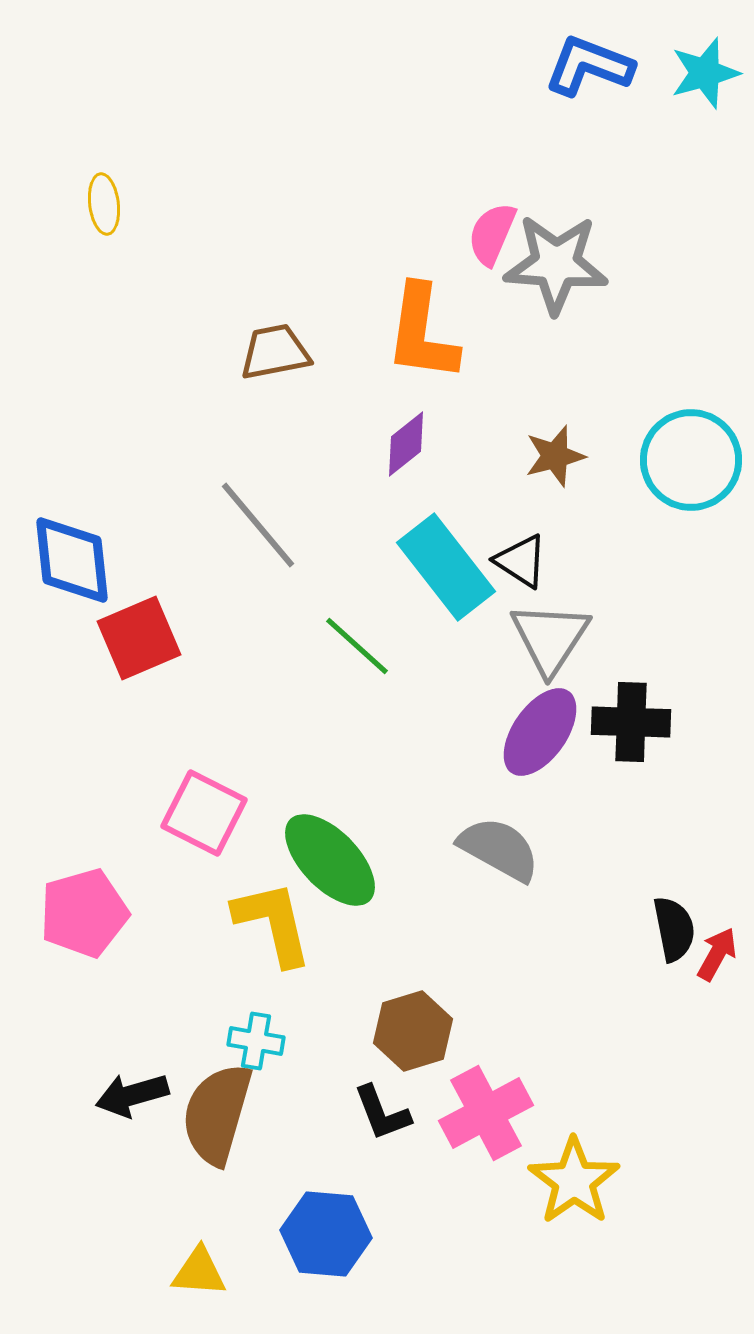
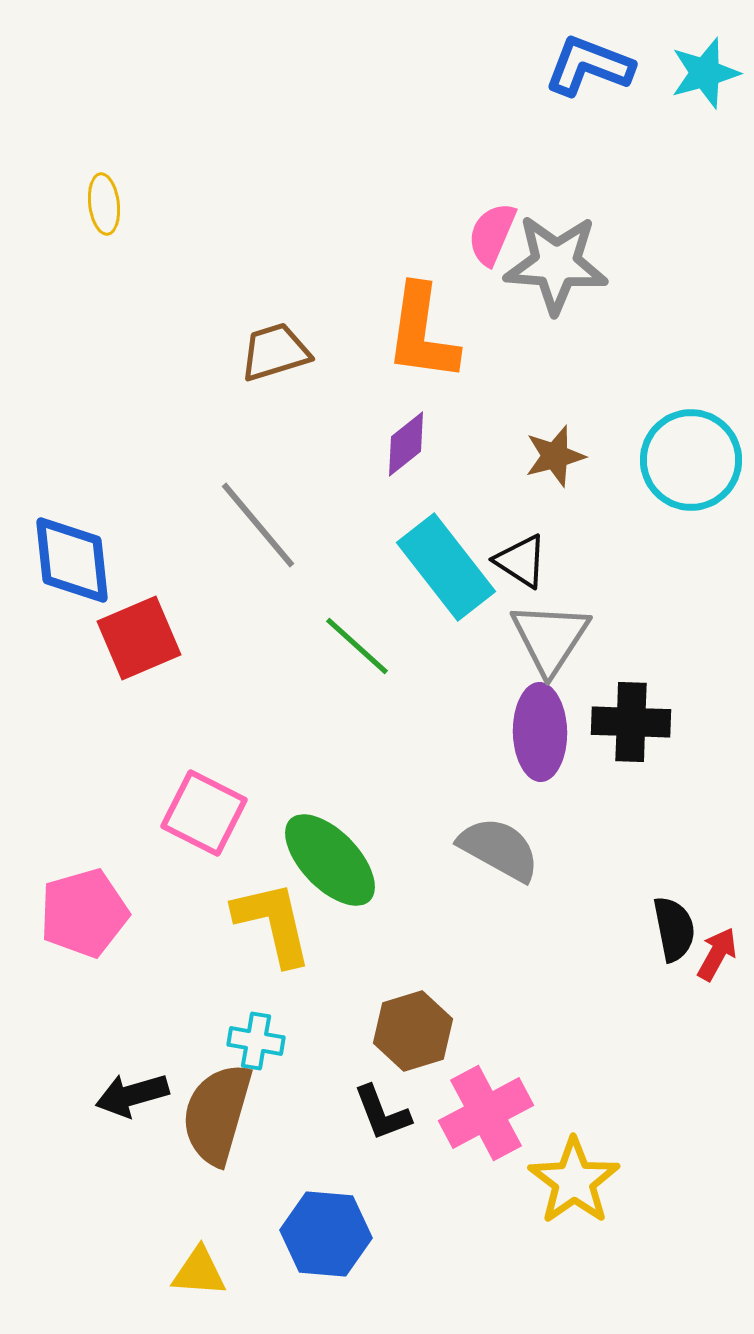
brown trapezoid: rotated 6 degrees counterclockwise
purple ellipse: rotated 36 degrees counterclockwise
